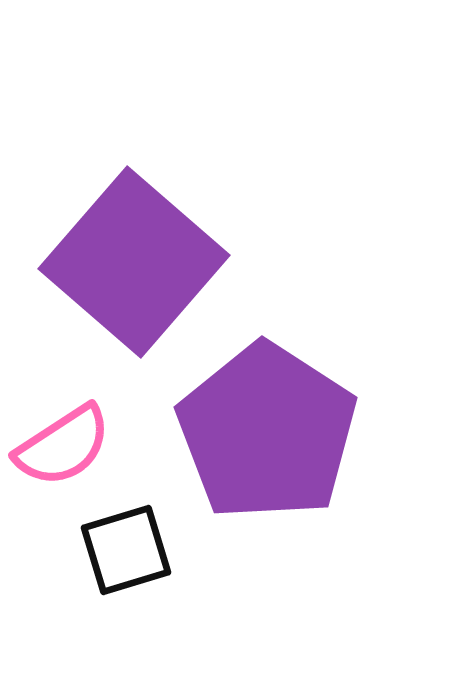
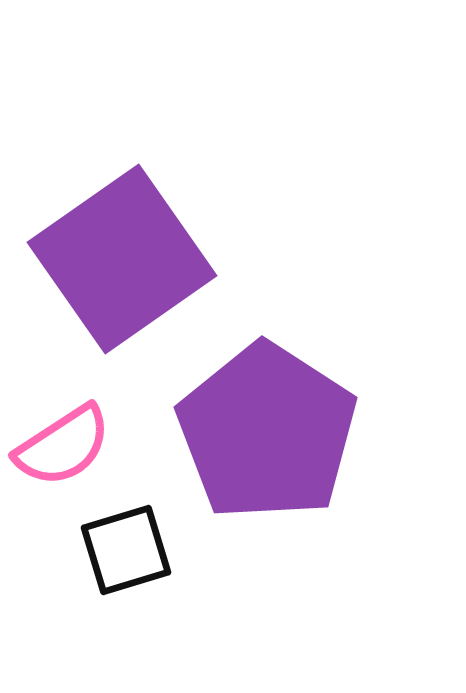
purple square: moved 12 px left, 3 px up; rotated 14 degrees clockwise
